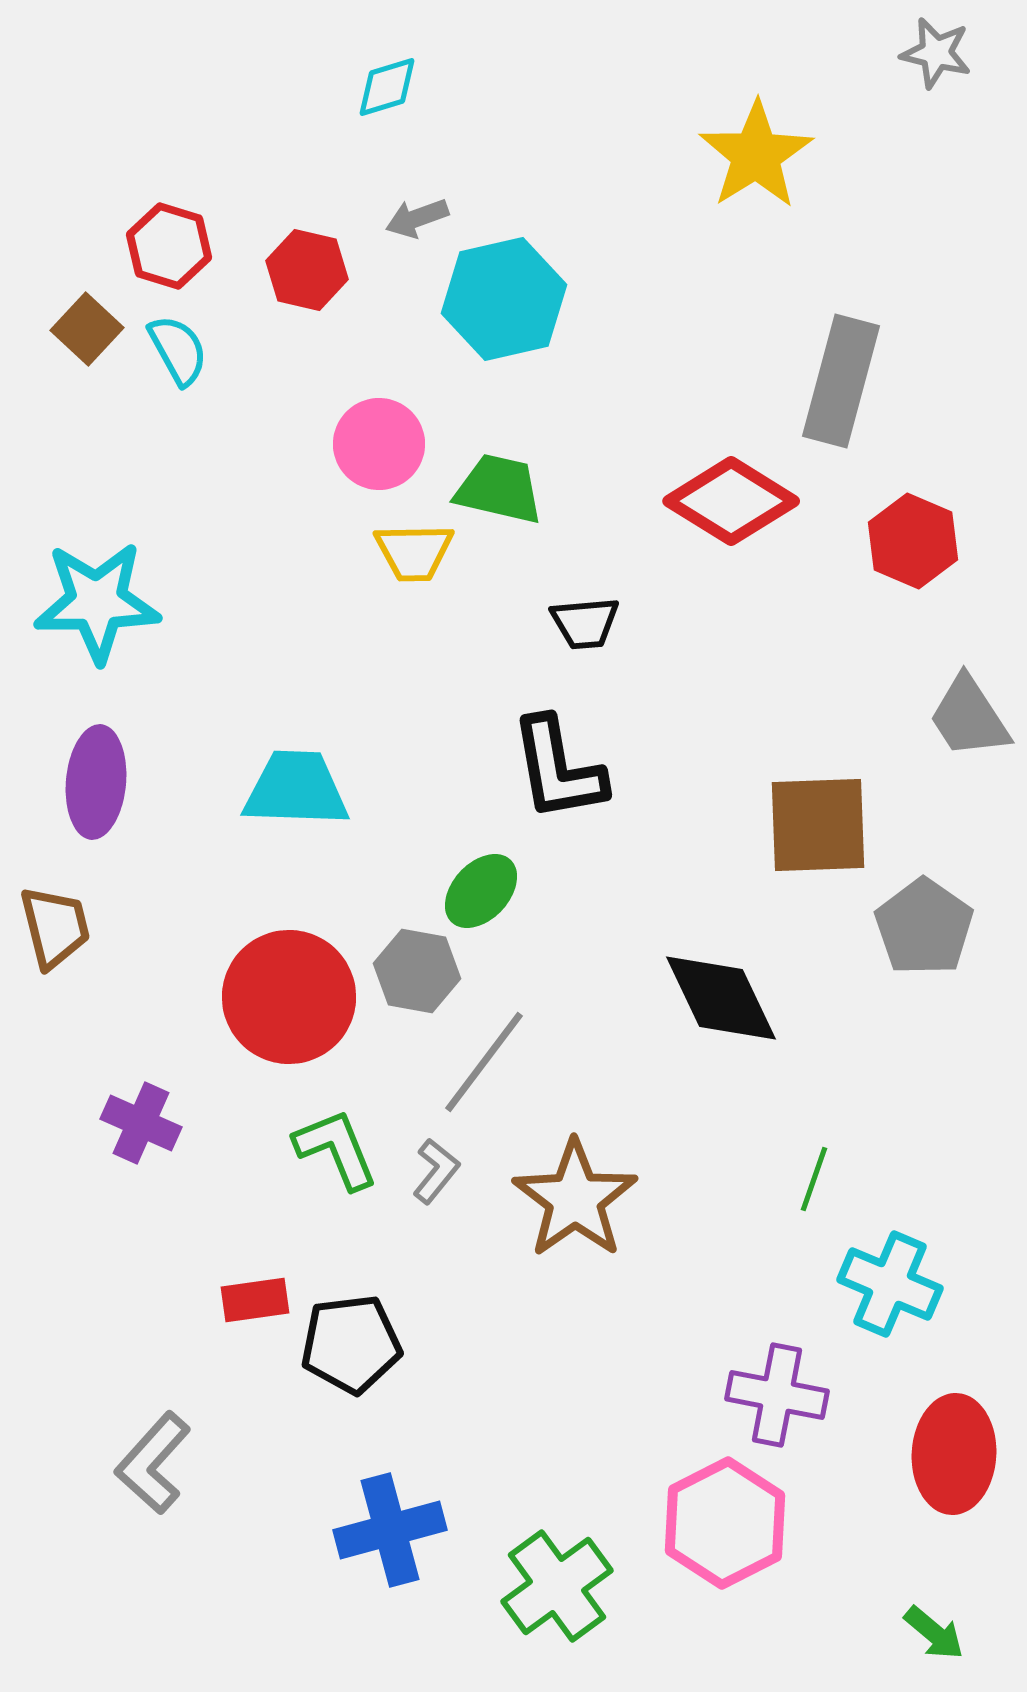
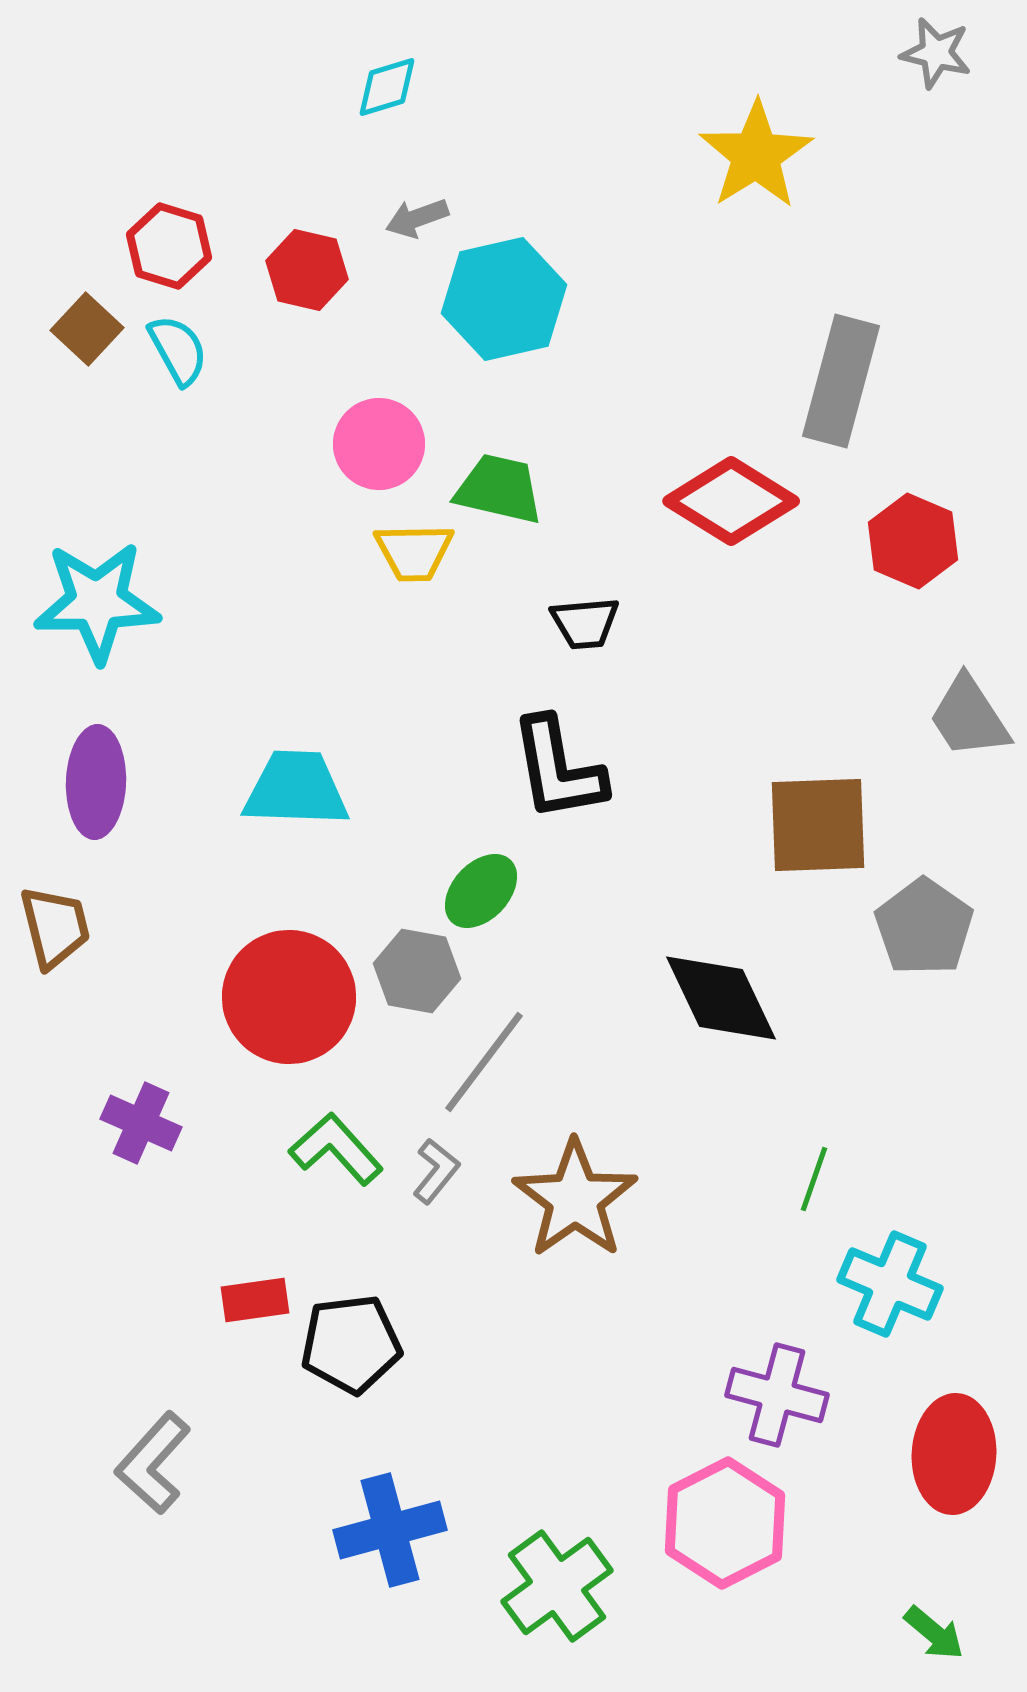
purple ellipse at (96, 782): rotated 3 degrees counterclockwise
green L-shape at (336, 1149): rotated 20 degrees counterclockwise
purple cross at (777, 1395): rotated 4 degrees clockwise
